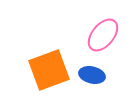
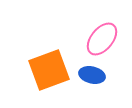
pink ellipse: moved 1 px left, 4 px down
